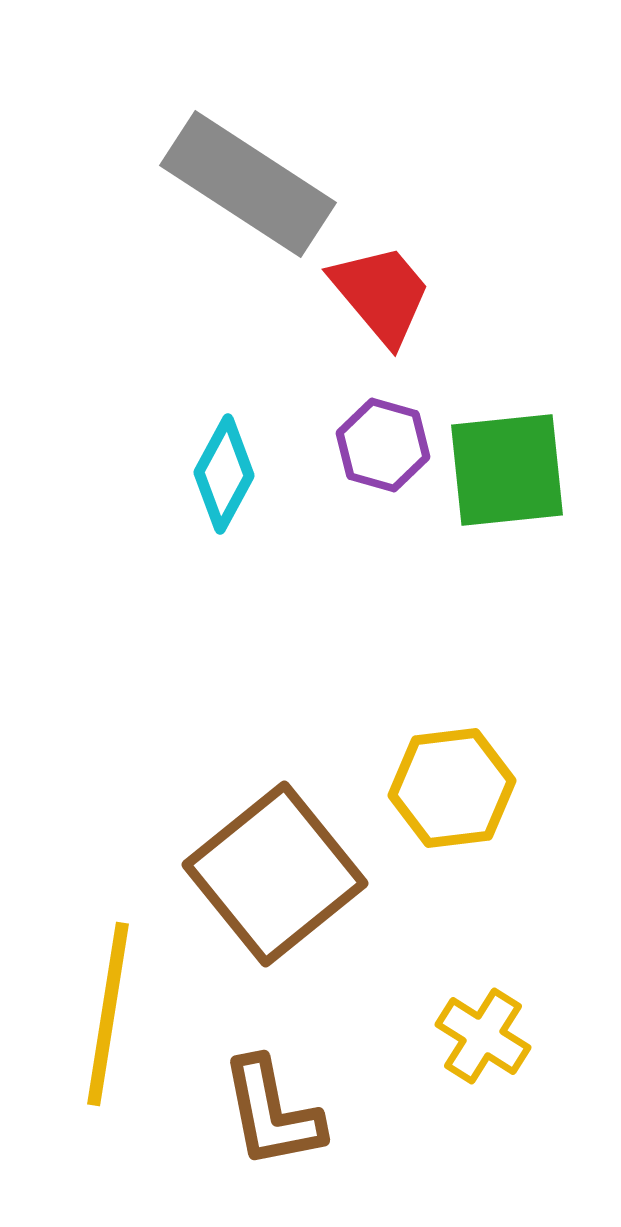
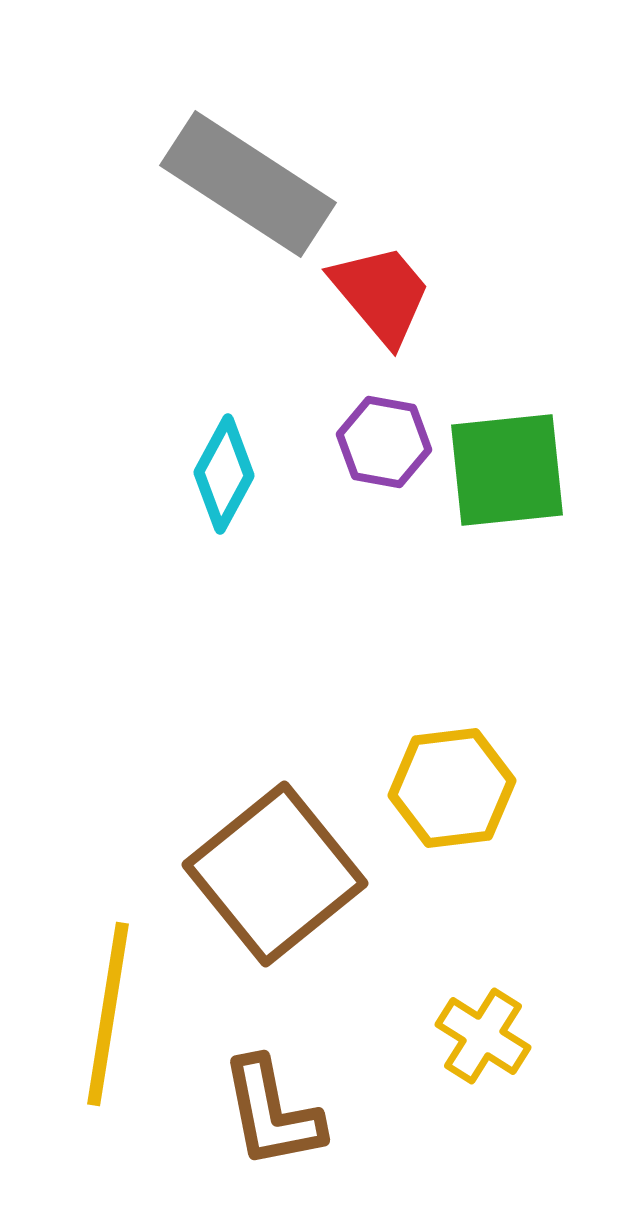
purple hexagon: moved 1 px right, 3 px up; rotated 6 degrees counterclockwise
